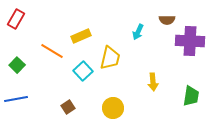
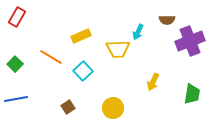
red rectangle: moved 1 px right, 2 px up
purple cross: rotated 24 degrees counterclockwise
orange line: moved 1 px left, 6 px down
yellow trapezoid: moved 8 px right, 9 px up; rotated 75 degrees clockwise
green square: moved 2 px left, 1 px up
yellow arrow: rotated 30 degrees clockwise
green trapezoid: moved 1 px right, 2 px up
